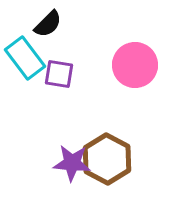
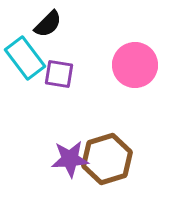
brown hexagon: rotated 15 degrees clockwise
purple star: moved 2 px left, 4 px up; rotated 9 degrees counterclockwise
